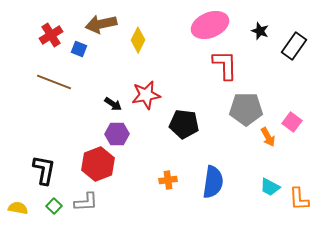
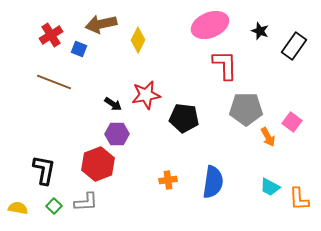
black pentagon: moved 6 px up
